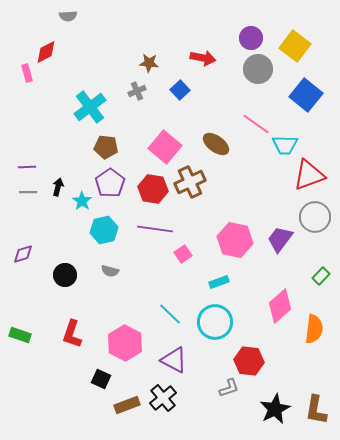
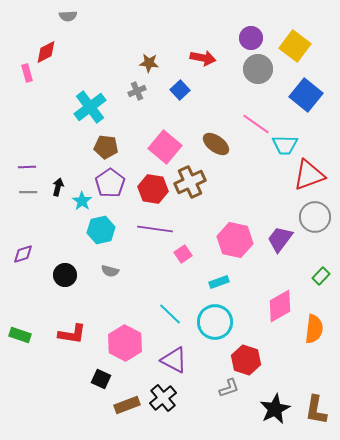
cyan hexagon at (104, 230): moved 3 px left
pink diamond at (280, 306): rotated 12 degrees clockwise
red L-shape at (72, 334): rotated 100 degrees counterclockwise
red hexagon at (249, 361): moved 3 px left, 1 px up; rotated 12 degrees clockwise
